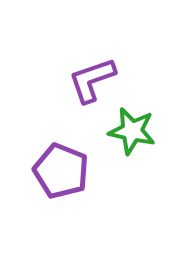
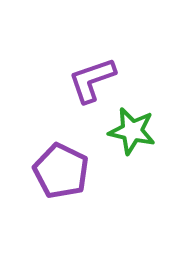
purple pentagon: rotated 4 degrees clockwise
